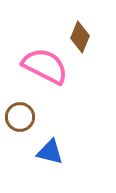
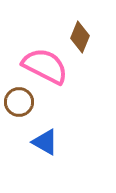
brown circle: moved 1 px left, 15 px up
blue triangle: moved 5 px left, 10 px up; rotated 16 degrees clockwise
